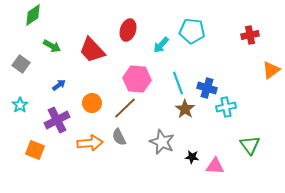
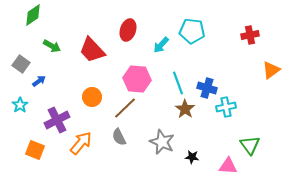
blue arrow: moved 20 px left, 4 px up
orange circle: moved 6 px up
orange arrow: moved 9 px left; rotated 45 degrees counterclockwise
pink triangle: moved 13 px right
